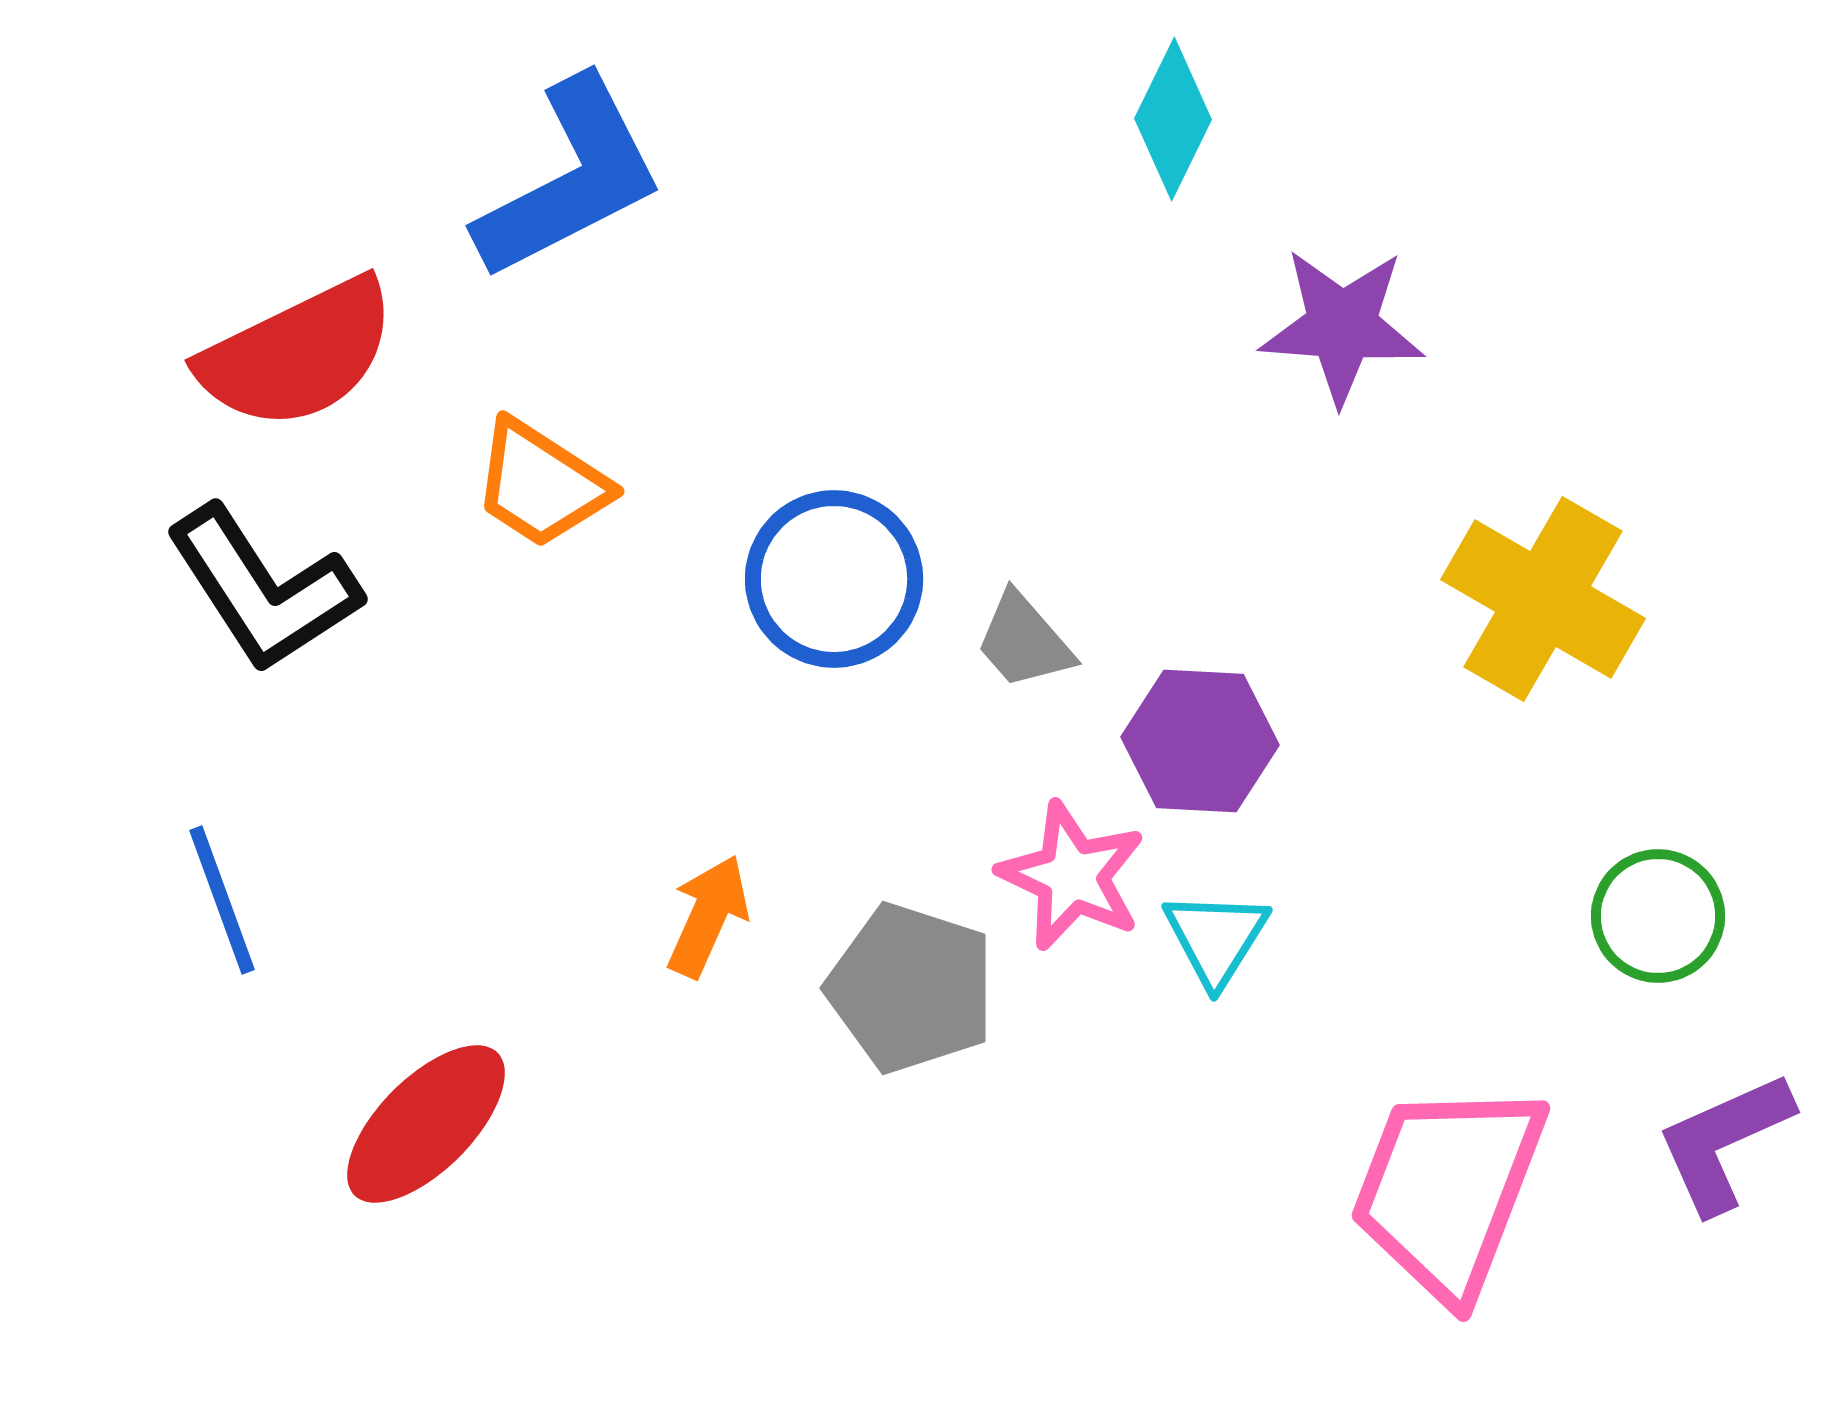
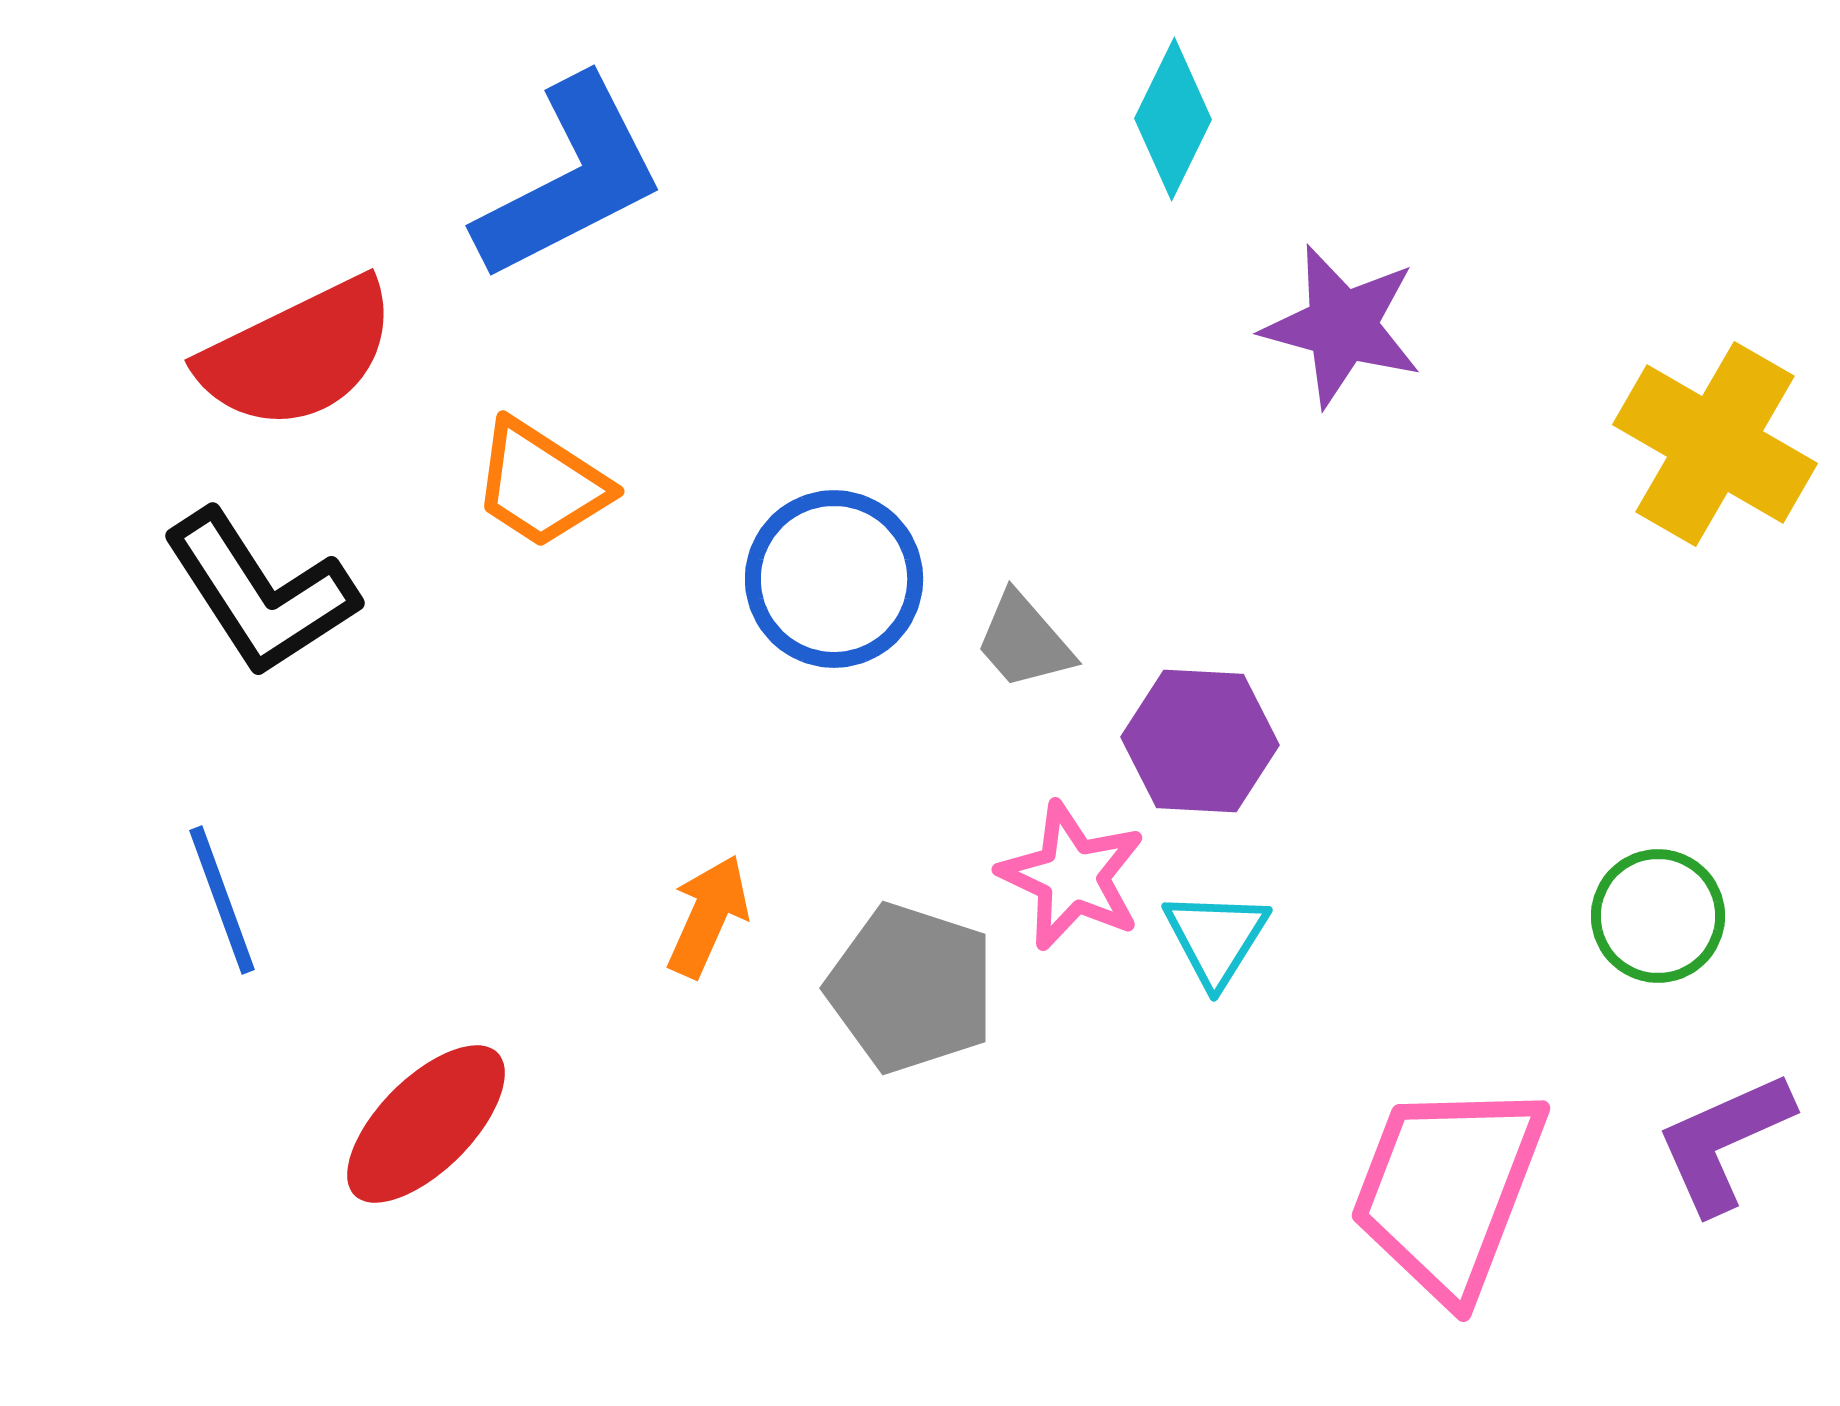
purple star: rotated 11 degrees clockwise
black L-shape: moved 3 px left, 4 px down
yellow cross: moved 172 px right, 155 px up
